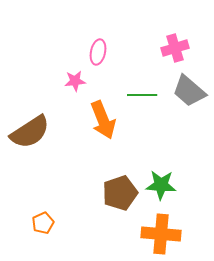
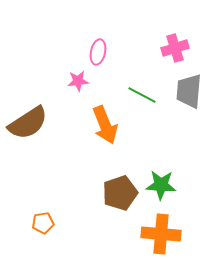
pink star: moved 3 px right
gray trapezoid: rotated 54 degrees clockwise
green line: rotated 28 degrees clockwise
orange arrow: moved 2 px right, 5 px down
brown semicircle: moved 2 px left, 9 px up
orange pentagon: rotated 15 degrees clockwise
